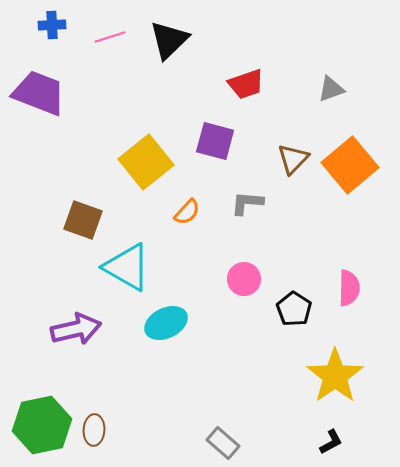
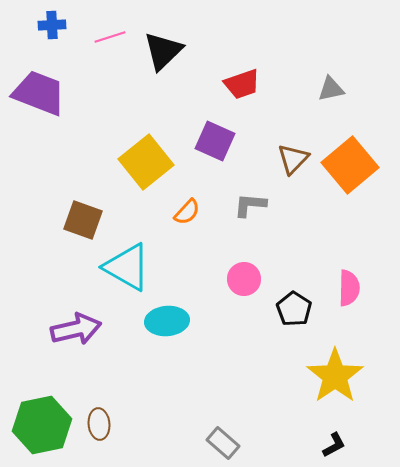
black triangle: moved 6 px left, 11 px down
red trapezoid: moved 4 px left
gray triangle: rotated 8 degrees clockwise
purple square: rotated 9 degrees clockwise
gray L-shape: moved 3 px right, 2 px down
cyan ellipse: moved 1 px right, 2 px up; rotated 21 degrees clockwise
brown ellipse: moved 5 px right, 6 px up; rotated 8 degrees counterclockwise
black L-shape: moved 3 px right, 3 px down
